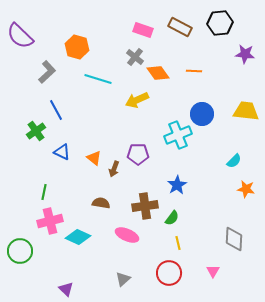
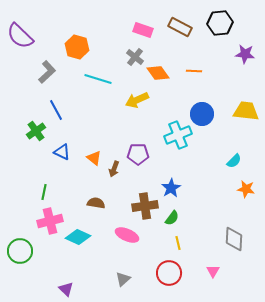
blue star: moved 6 px left, 3 px down
brown semicircle: moved 5 px left
